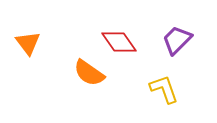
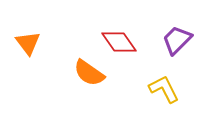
yellow L-shape: rotated 8 degrees counterclockwise
